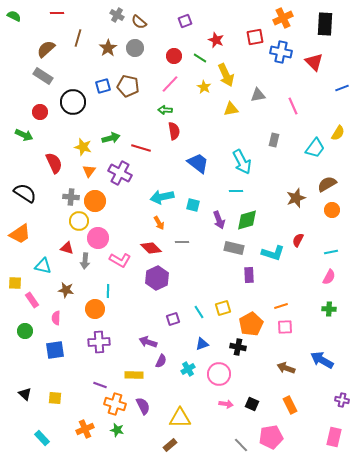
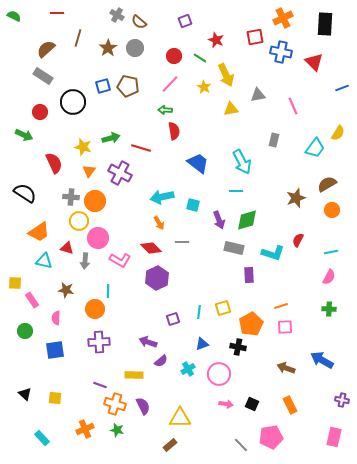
orange trapezoid at (20, 234): moved 19 px right, 2 px up
cyan triangle at (43, 266): moved 1 px right, 5 px up
cyan line at (199, 312): rotated 40 degrees clockwise
purple semicircle at (161, 361): rotated 24 degrees clockwise
